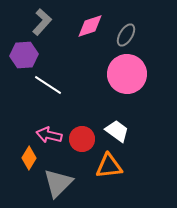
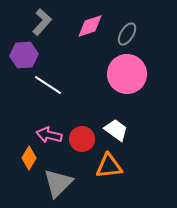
gray ellipse: moved 1 px right, 1 px up
white trapezoid: moved 1 px left, 1 px up
